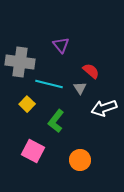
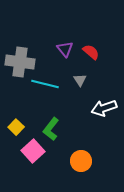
purple triangle: moved 4 px right, 4 px down
red semicircle: moved 19 px up
cyan line: moved 4 px left
gray triangle: moved 8 px up
yellow square: moved 11 px left, 23 px down
green L-shape: moved 5 px left, 8 px down
pink square: rotated 20 degrees clockwise
orange circle: moved 1 px right, 1 px down
